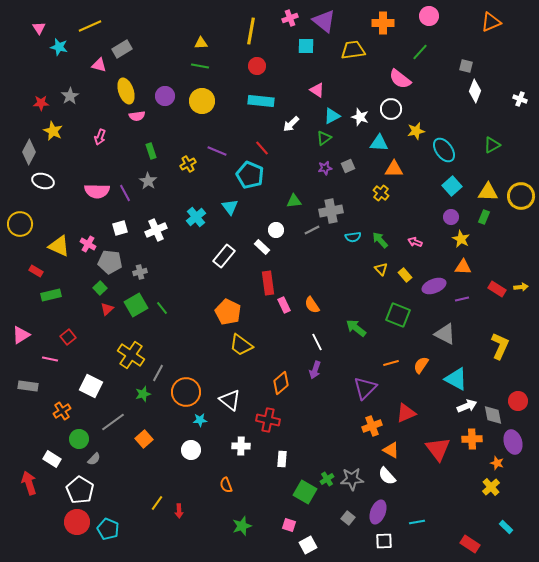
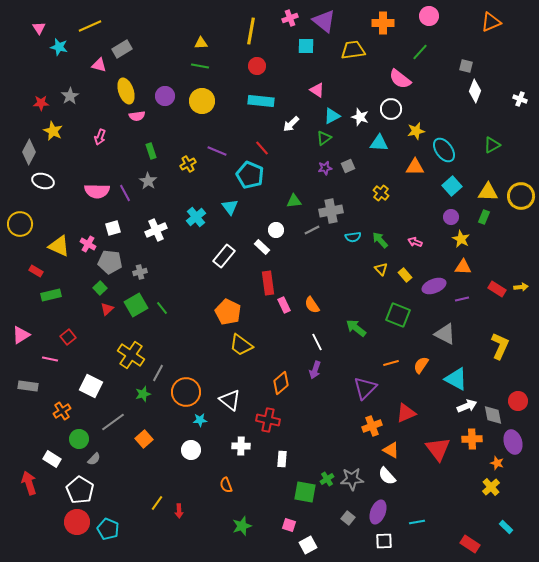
orange triangle at (394, 169): moved 21 px right, 2 px up
white square at (120, 228): moved 7 px left
green square at (305, 492): rotated 20 degrees counterclockwise
